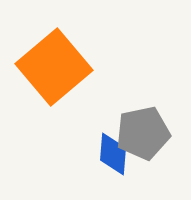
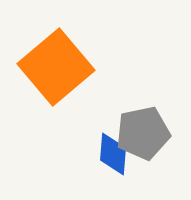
orange square: moved 2 px right
